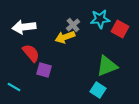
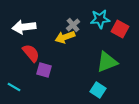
green triangle: moved 4 px up
